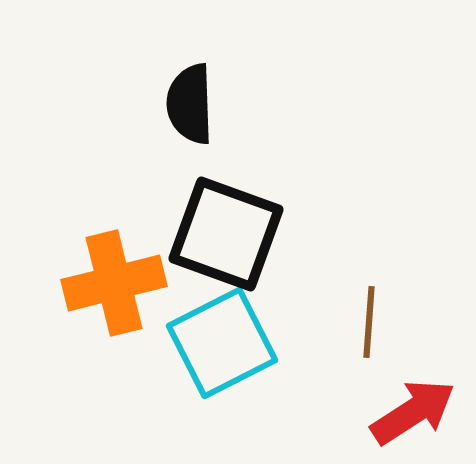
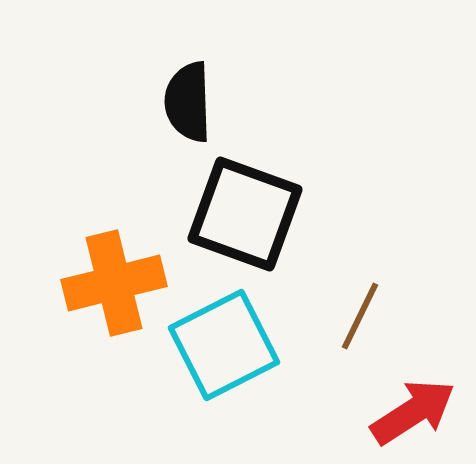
black semicircle: moved 2 px left, 2 px up
black square: moved 19 px right, 20 px up
brown line: moved 9 px left, 6 px up; rotated 22 degrees clockwise
cyan square: moved 2 px right, 2 px down
